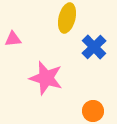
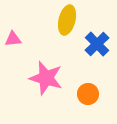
yellow ellipse: moved 2 px down
blue cross: moved 3 px right, 3 px up
orange circle: moved 5 px left, 17 px up
